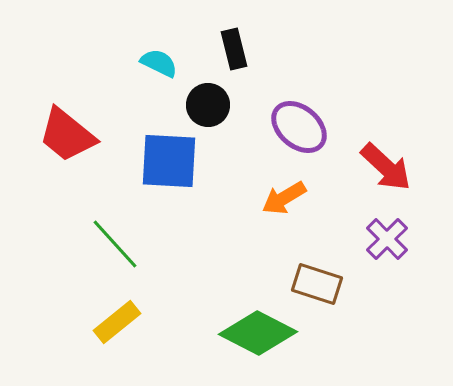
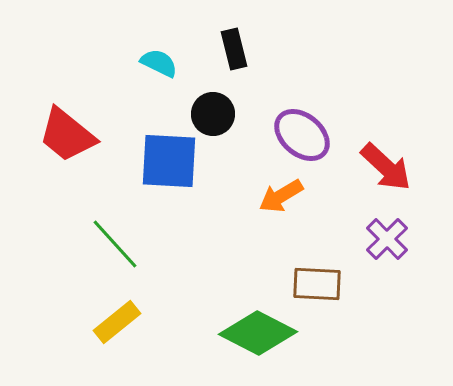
black circle: moved 5 px right, 9 px down
purple ellipse: moved 3 px right, 8 px down
orange arrow: moved 3 px left, 2 px up
brown rectangle: rotated 15 degrees counterclockwise
